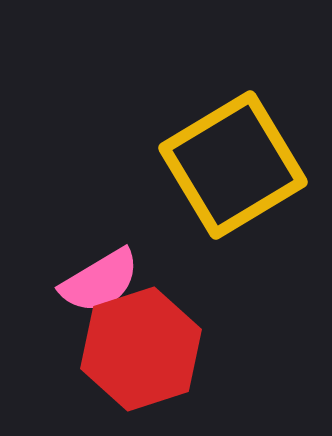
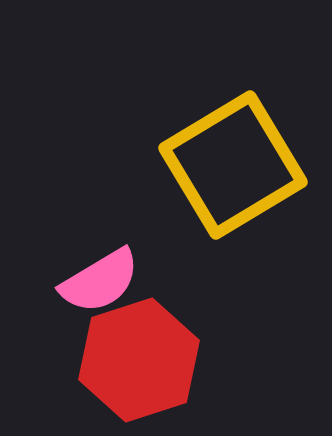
red hexagon: moved 2 px left, 11 px down
